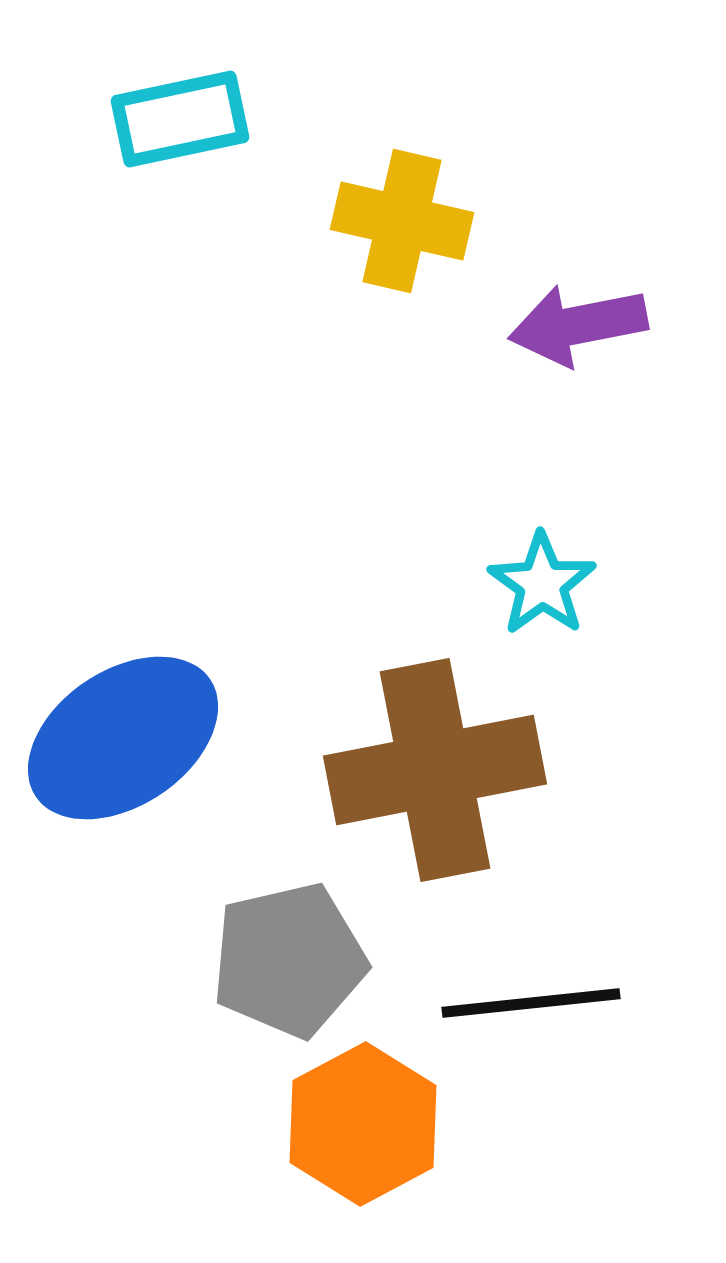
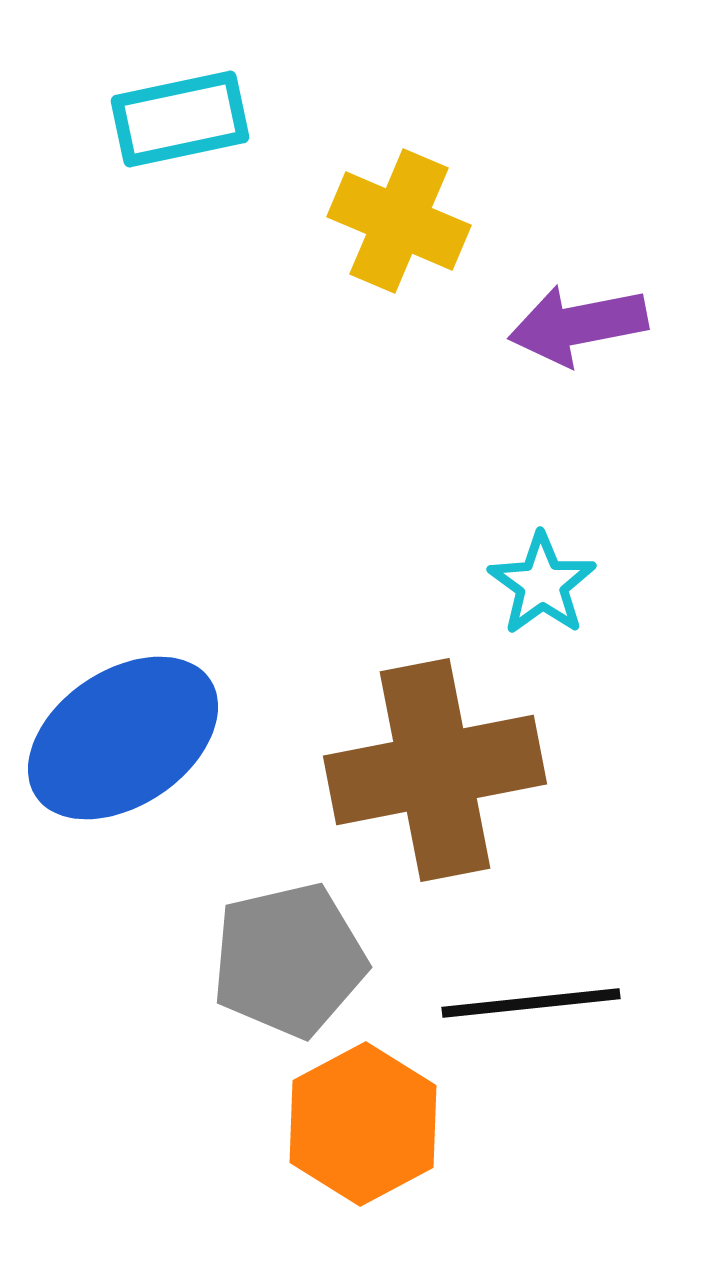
yellow cross: moved 3 px left; rotated 10 degrees clockwise
